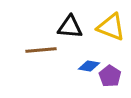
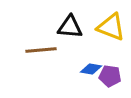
blue diamond: moved 2 px right, 3 px down
purple pentagon: rotated 25 degrees counterclockwise
